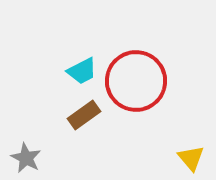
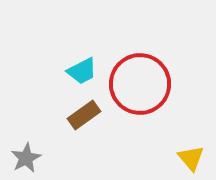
red circle: moved 4 px right, 3 px down
gray star: rotated 16 degrees clockwise
